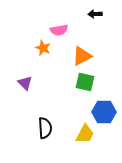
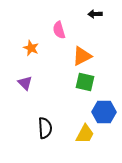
pink semicircle: rotated 84 degrees clockwise
orange star: moved 12 px left
